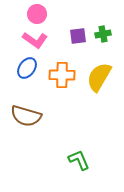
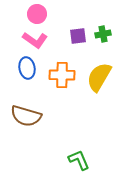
blue ellipse: rotated 45 degrees counterclockwise
